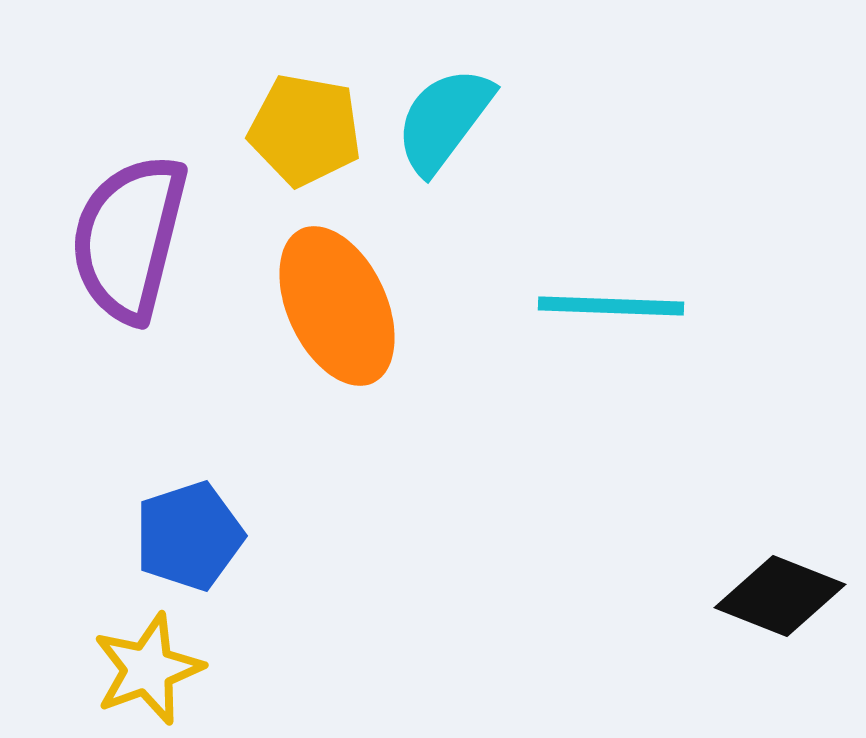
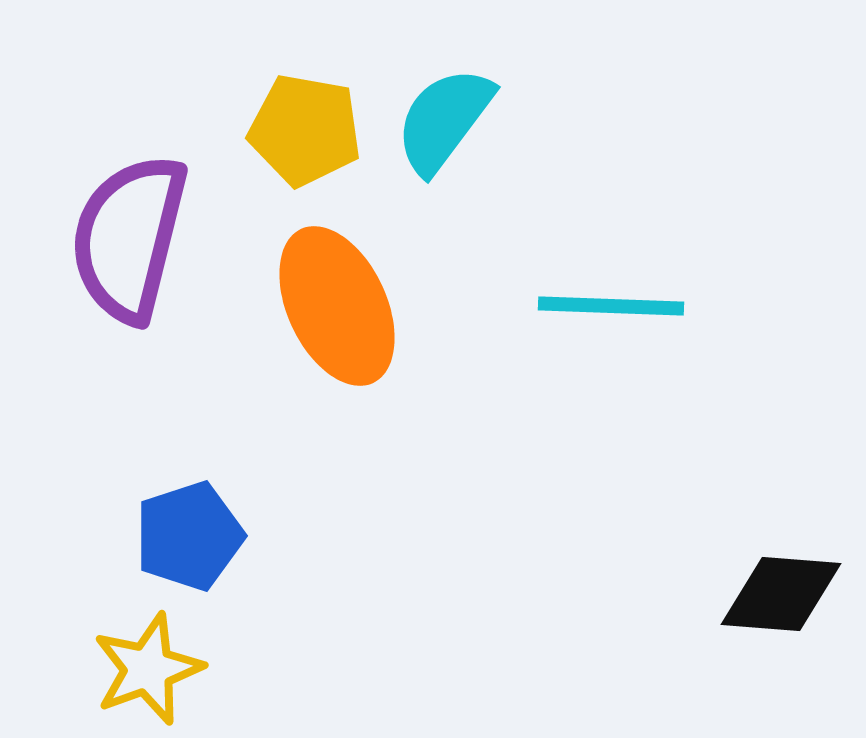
black diamond: moved 1 px right, 2 px up; rotated 17 degrees counterclockwise
